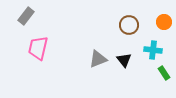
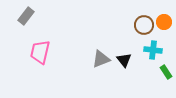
brown circle: moved 15 px right
pink trapezoid: moved 2 px right, 4 px down
gray triangle: moved 3 px right
green rectangle: moved 2 px right, 1 px up
